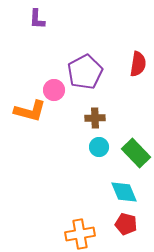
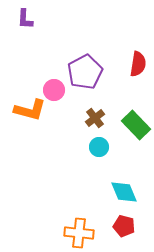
purple L-shape: moved 12 px left
orange L-shape: moved 1 px up
brown cross: rotated 36 degrees counterclockwise
green rectangle: moved 28 px up
red pentagon: moved 2 px left, 2 px down
orange cross: moved 1 px left, 1 px up; rotated 16 degrees clockwise
